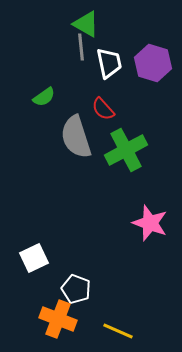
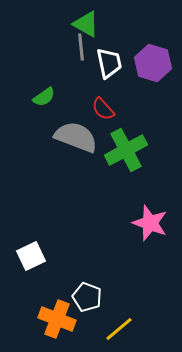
gray semicircle: rotated 129 degrees clockwise
white square: moved 3 px left, 2 px up
white pentagon: moved 11 px right, 8 px down
orange cross: moved 1 px left
yellow line: moved 1 px right, 2 px up; rotated 64 degrees counterclockwise
